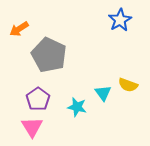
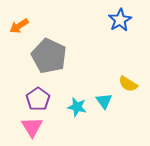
orange arrow: moved 3 px up
gray pentagon: moved 1 px down
yellow semicircle: moved 1 px up; rotated 12 degrees clockwise
cyan triangle: moved 1 px right, 8 px down
